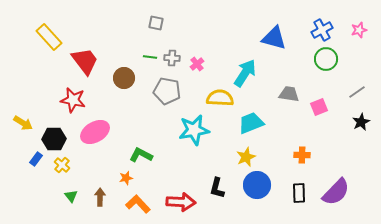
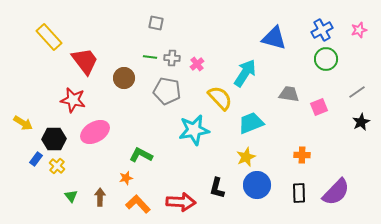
yellow semicircle: rotated 44 degrees clockwise
yellow cross: moved 5 px left, 1 px down
